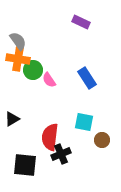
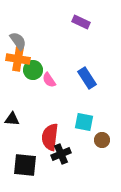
black triangle: rotated 35 degrees clockwise
